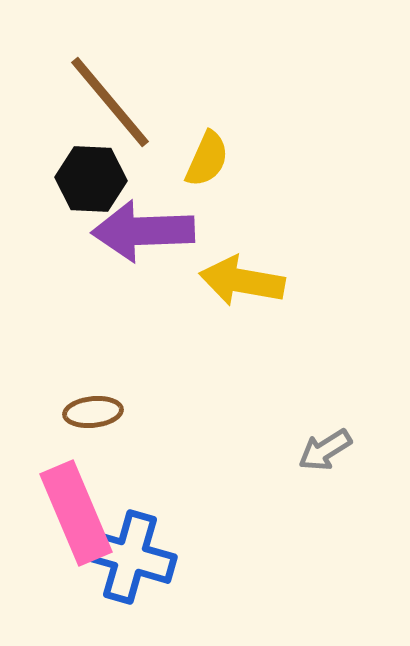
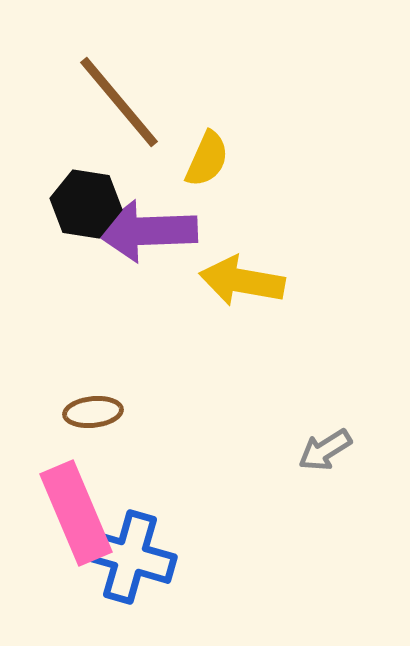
brown line: moved 9 px right
black hexagon: moved 5 px left, 25 px down; rotated 6 degrees clockwise
purple arrow: moved 3 px right
